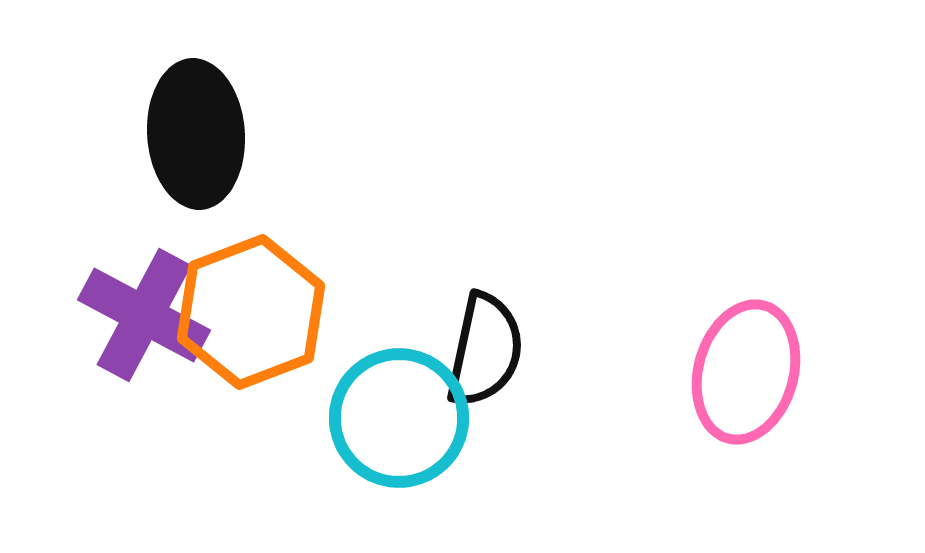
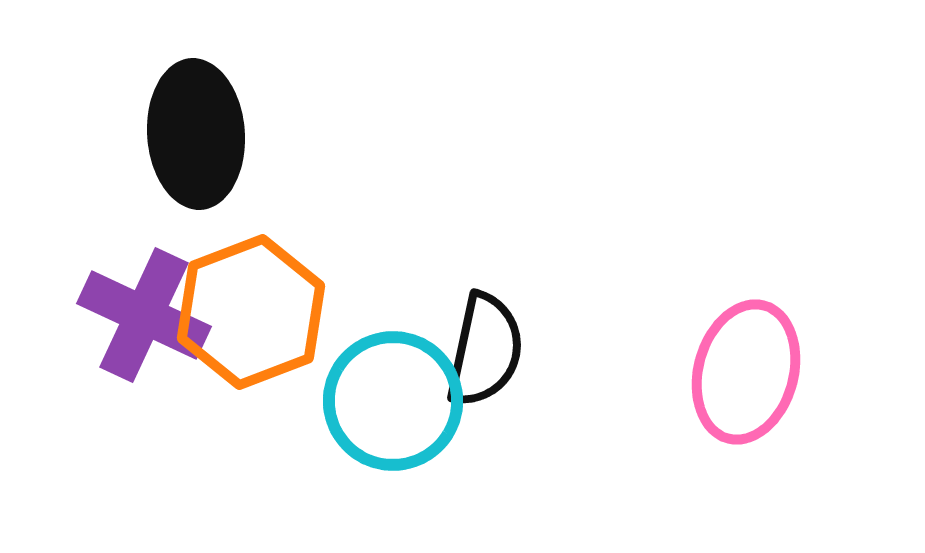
purple cross: rotated 3 degrees counterclockwise
cyan circle: moved 6 px left, 17 px up
